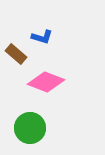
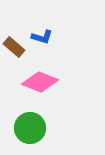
brown rectangle: moved 2 px left, 7 px up
pink diamond: moved 6 px left
